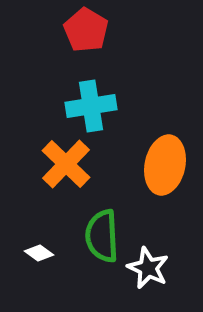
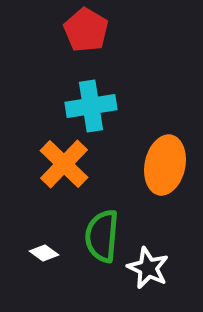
orange cross: moved 2 px left
green semicircle: rotated 8 degrees clockwise
white diamond: moved 5 px right
